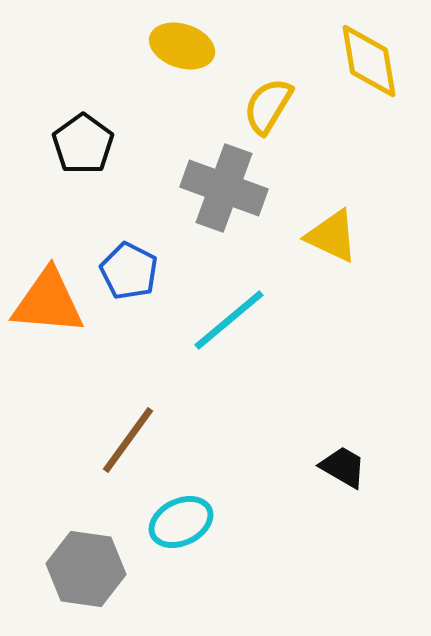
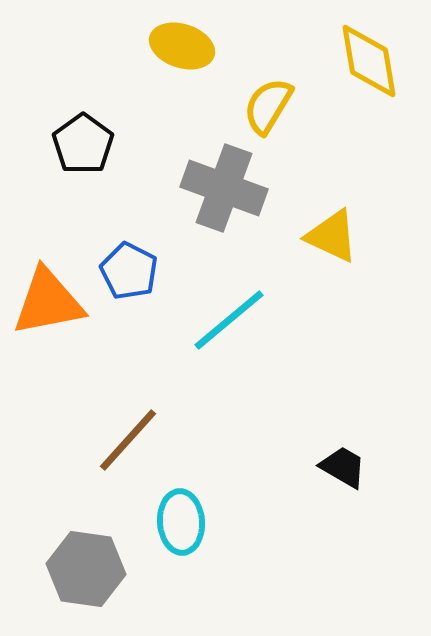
orange triangle: rotated 16 degrees counterclockwise
brown line: rotated 6 degrees clockwise
cyan ellipse: rotated 68 degrees counterclockwise
